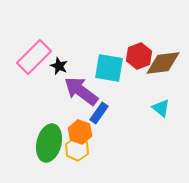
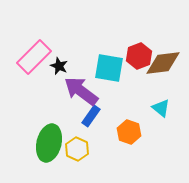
blue rectangle: moved 8 px left, 3 px down
orange hexagon: moved 49 px right
